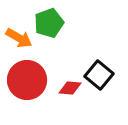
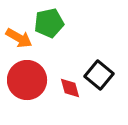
green pentagon: rotated 8 degrees clockwise
red diamond: rotated 70 degrees clockwise
